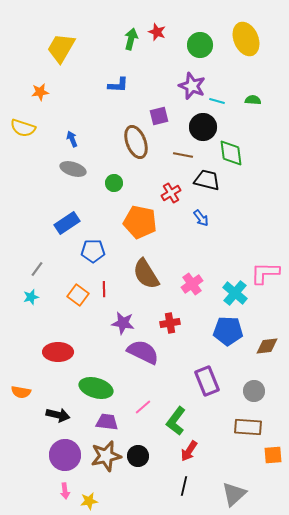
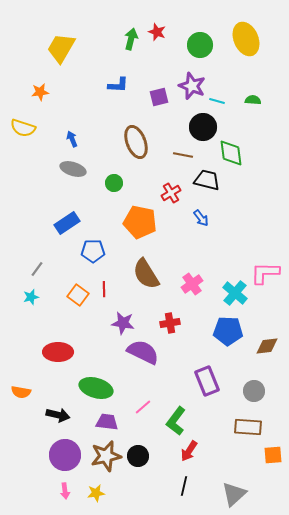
purple square at (159, 116): moved 19 px up
yellow star at (89, 501): moved 7 px right, 8 px up
